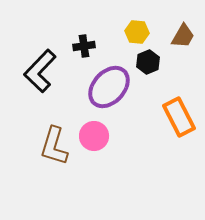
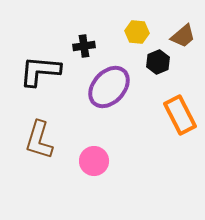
brown trapezoid: rotated 20 degrees clockwise
black hexagon: moved 10 px right
black L-shape: rotated 51 degrees clockwise
orange rectangle: moved 1 px right, 2 px up
pink circle: moved 25 px down
brown L-shape: moved 15 px left, 6 px up
